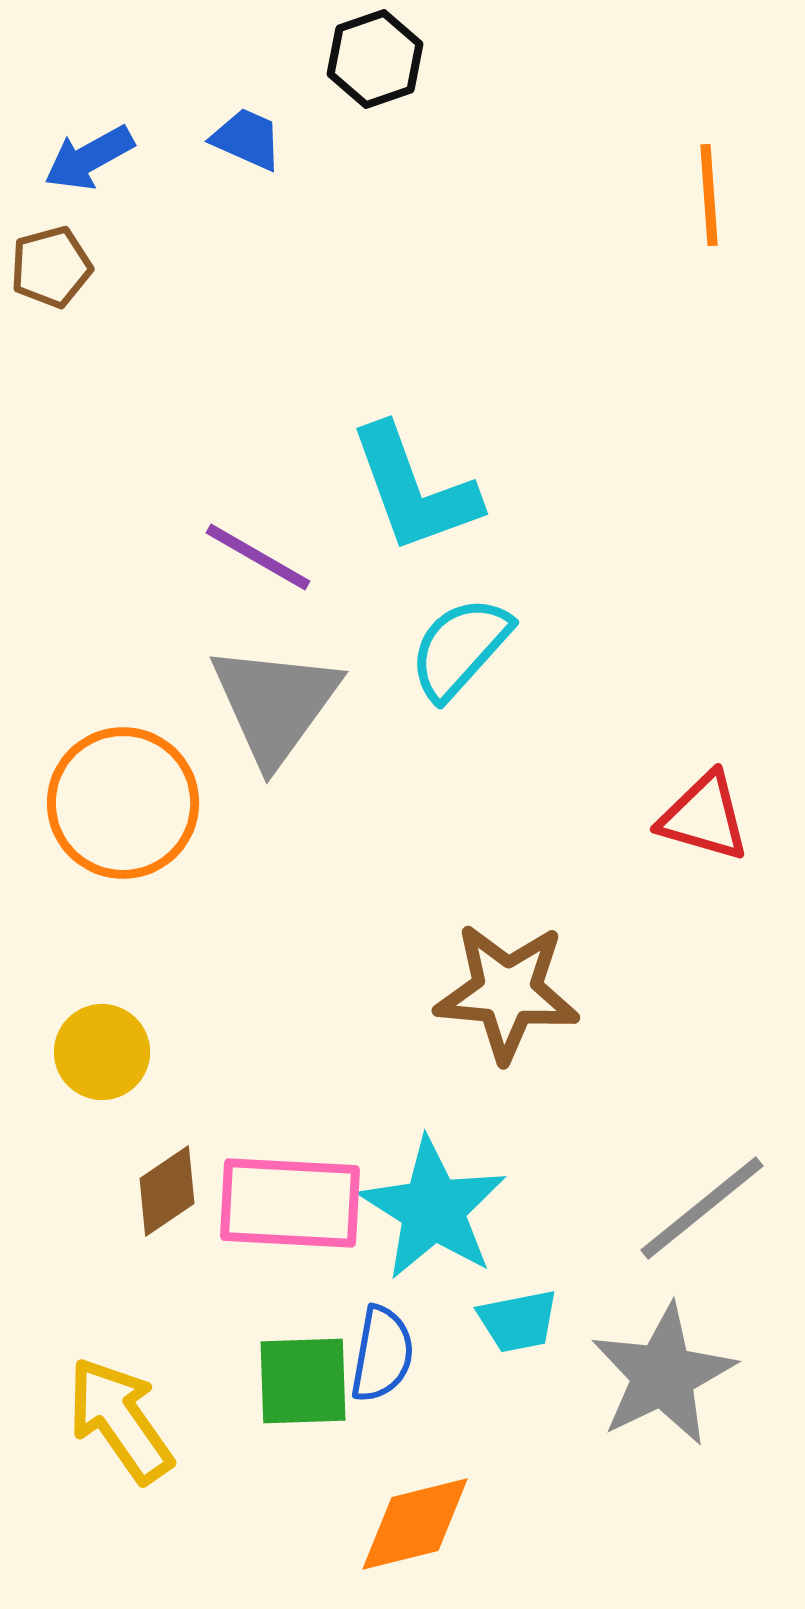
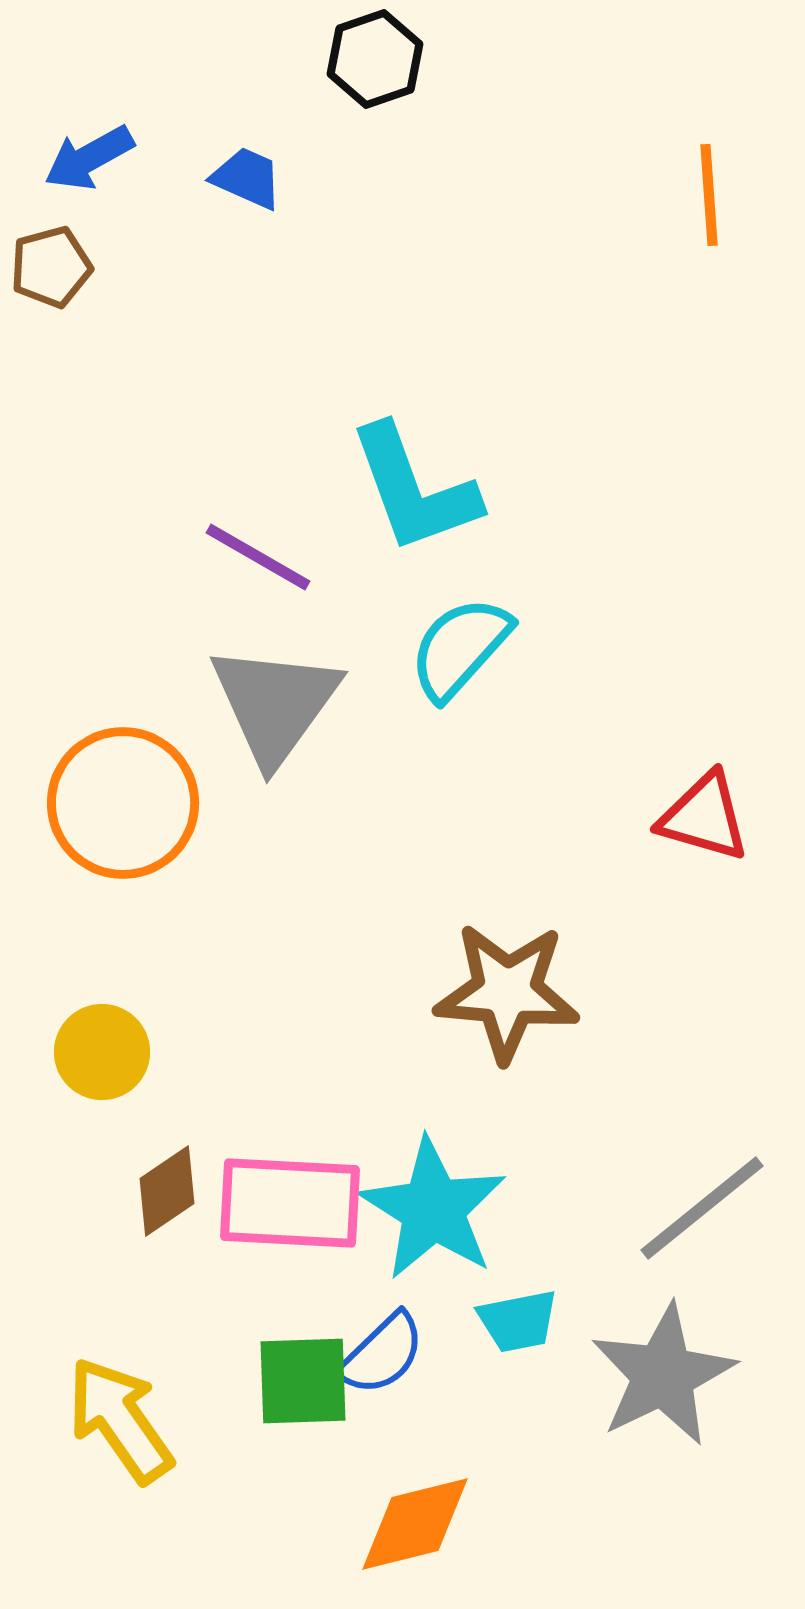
blue trapezoid: moved 39 px down
blue semicircle: rotated 36 degrees clockwise
